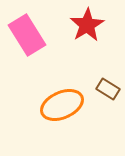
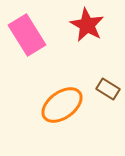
red star: rotated 12 degrees counterclockwise
orange ellipse: rotated 12 degrees counterclockwise
